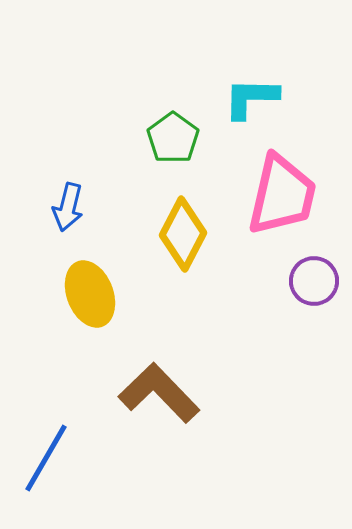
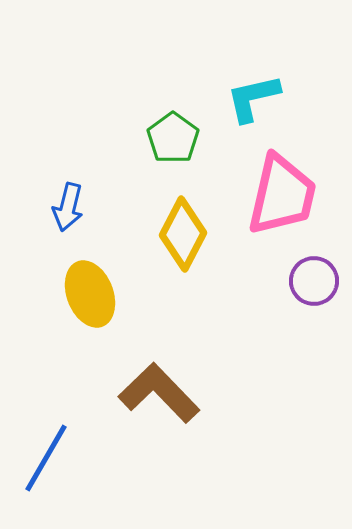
cyan L-shape: moved 2 px right; rotated 14 degrees counterclockwise
